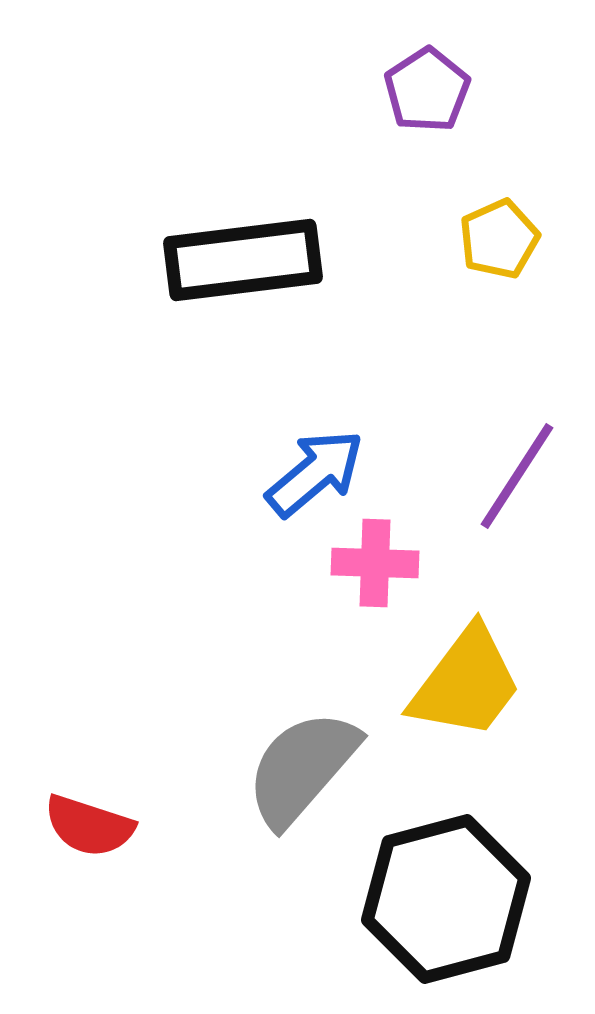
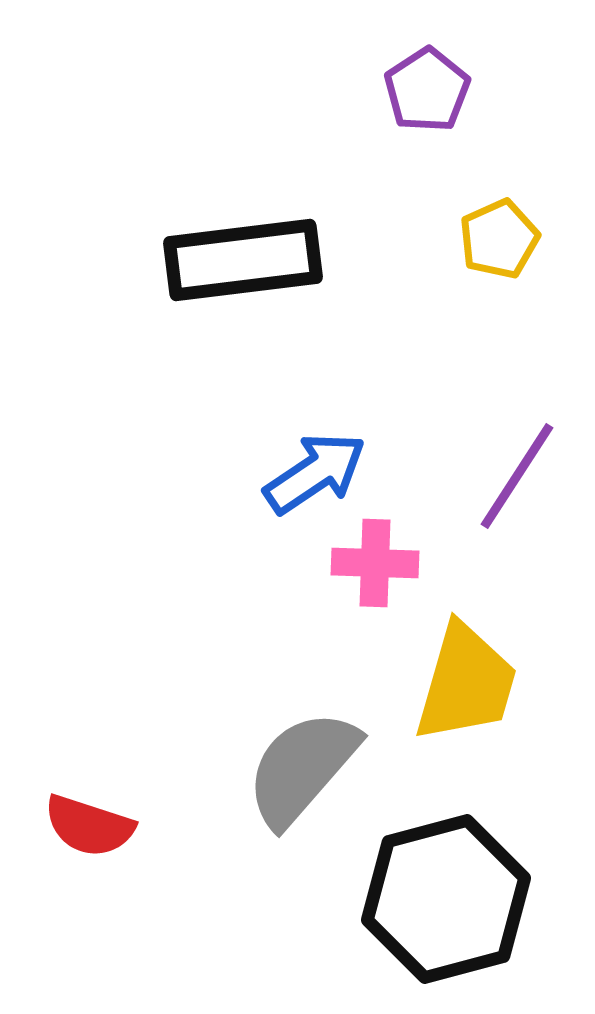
blue arrow: rotated 6 degrees clockwise
yellow trapezoid: rotated 21 degrees counterclockwise
